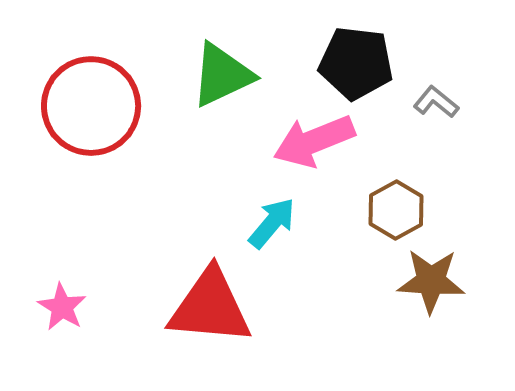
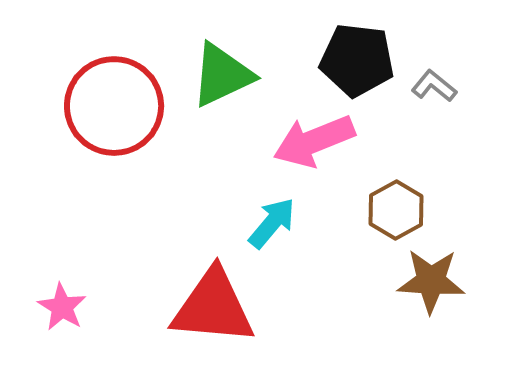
black pentagon: moved 1 px right, 3 px up
gray L-shape: moved 2 px left, 16 px up
red circle: moved 23 px right
red triangle: moved 3 px right
